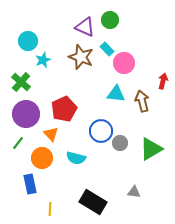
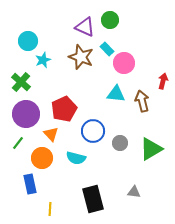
blue circle: moved 8 px left
black rectangle: moved 3 px up; rotated 44 degrees clockwise
